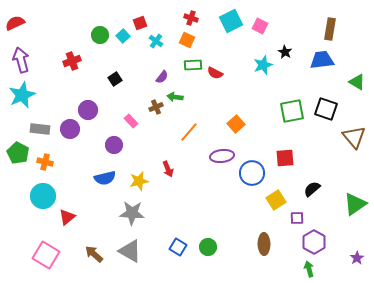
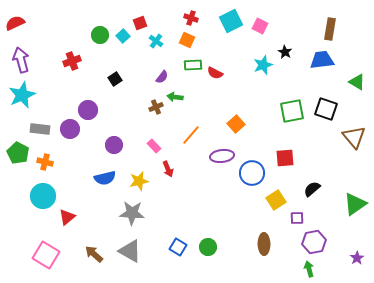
pink rectangle at (131, 121): moved 23 px right, 25 px down
orange line at (189, 132): moved 2 px right, 3 px down
purple hexagon at (314, 242): rotated 20 degrees clockwise
